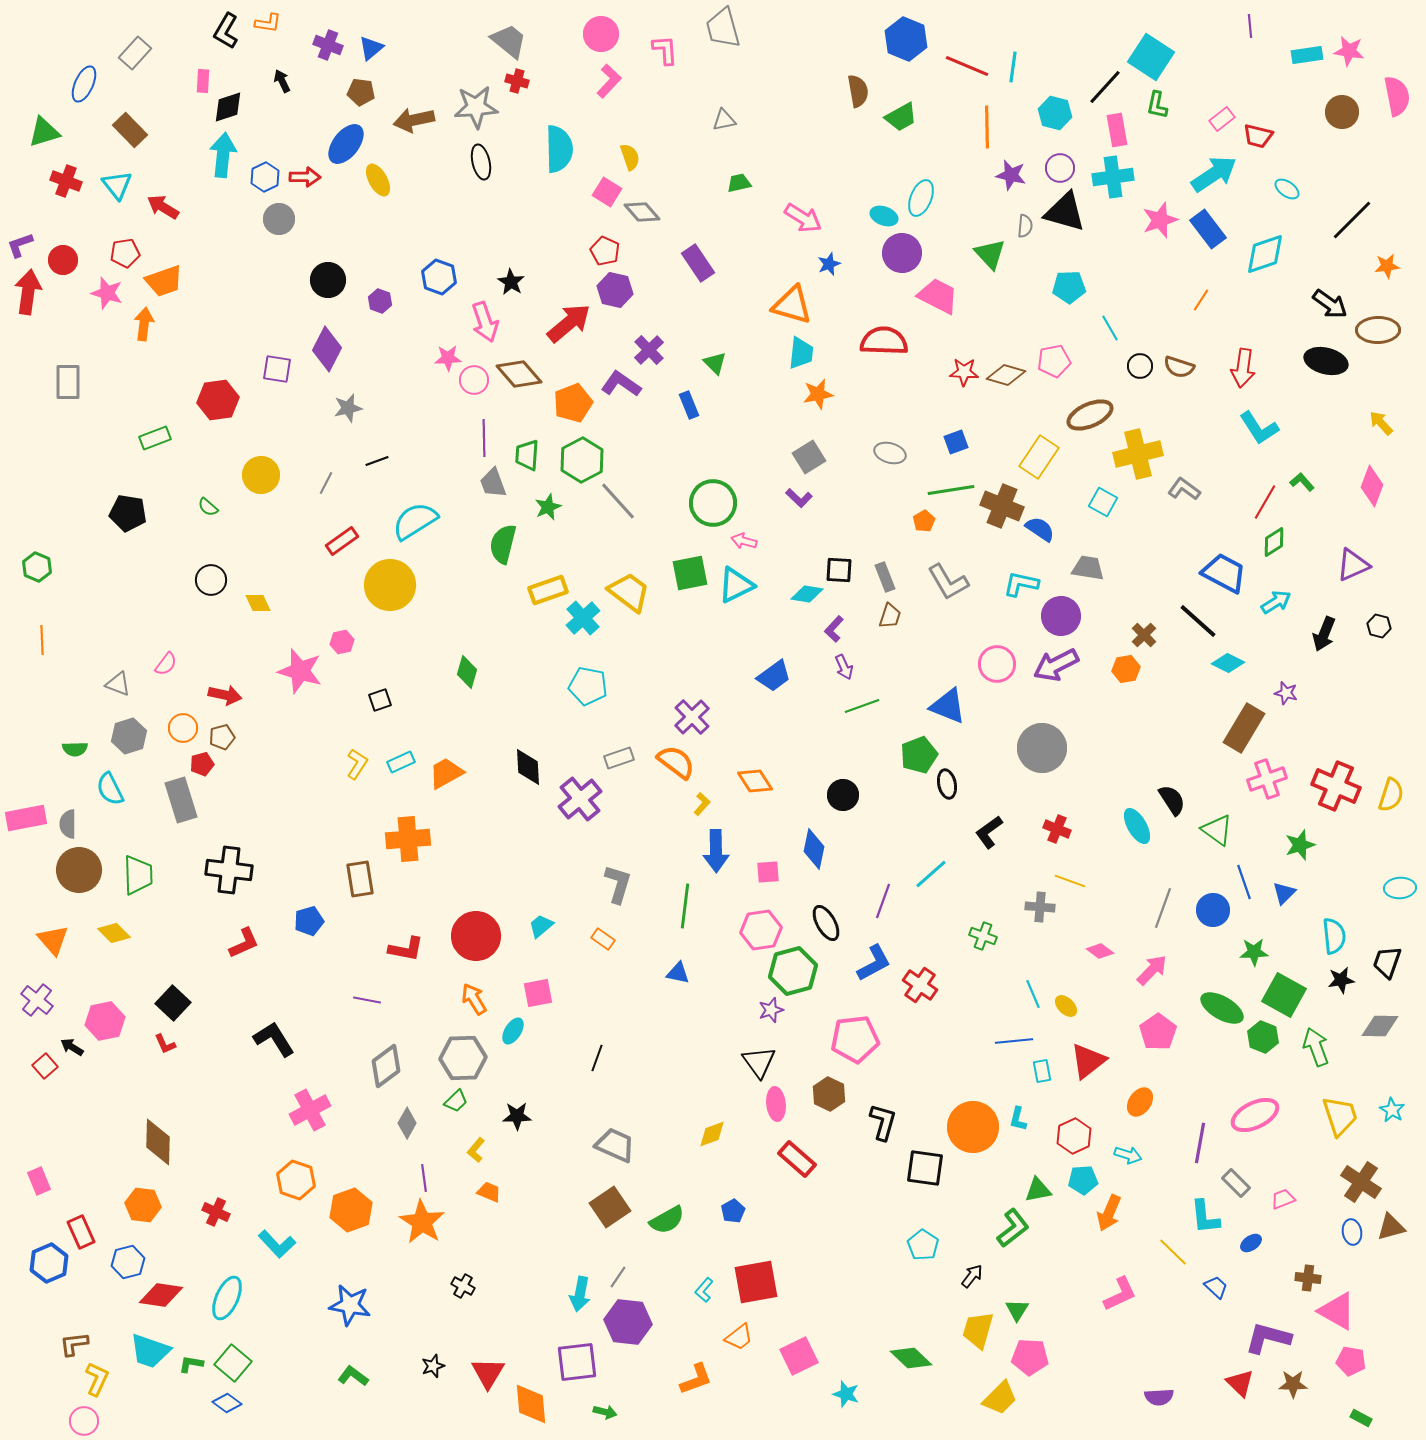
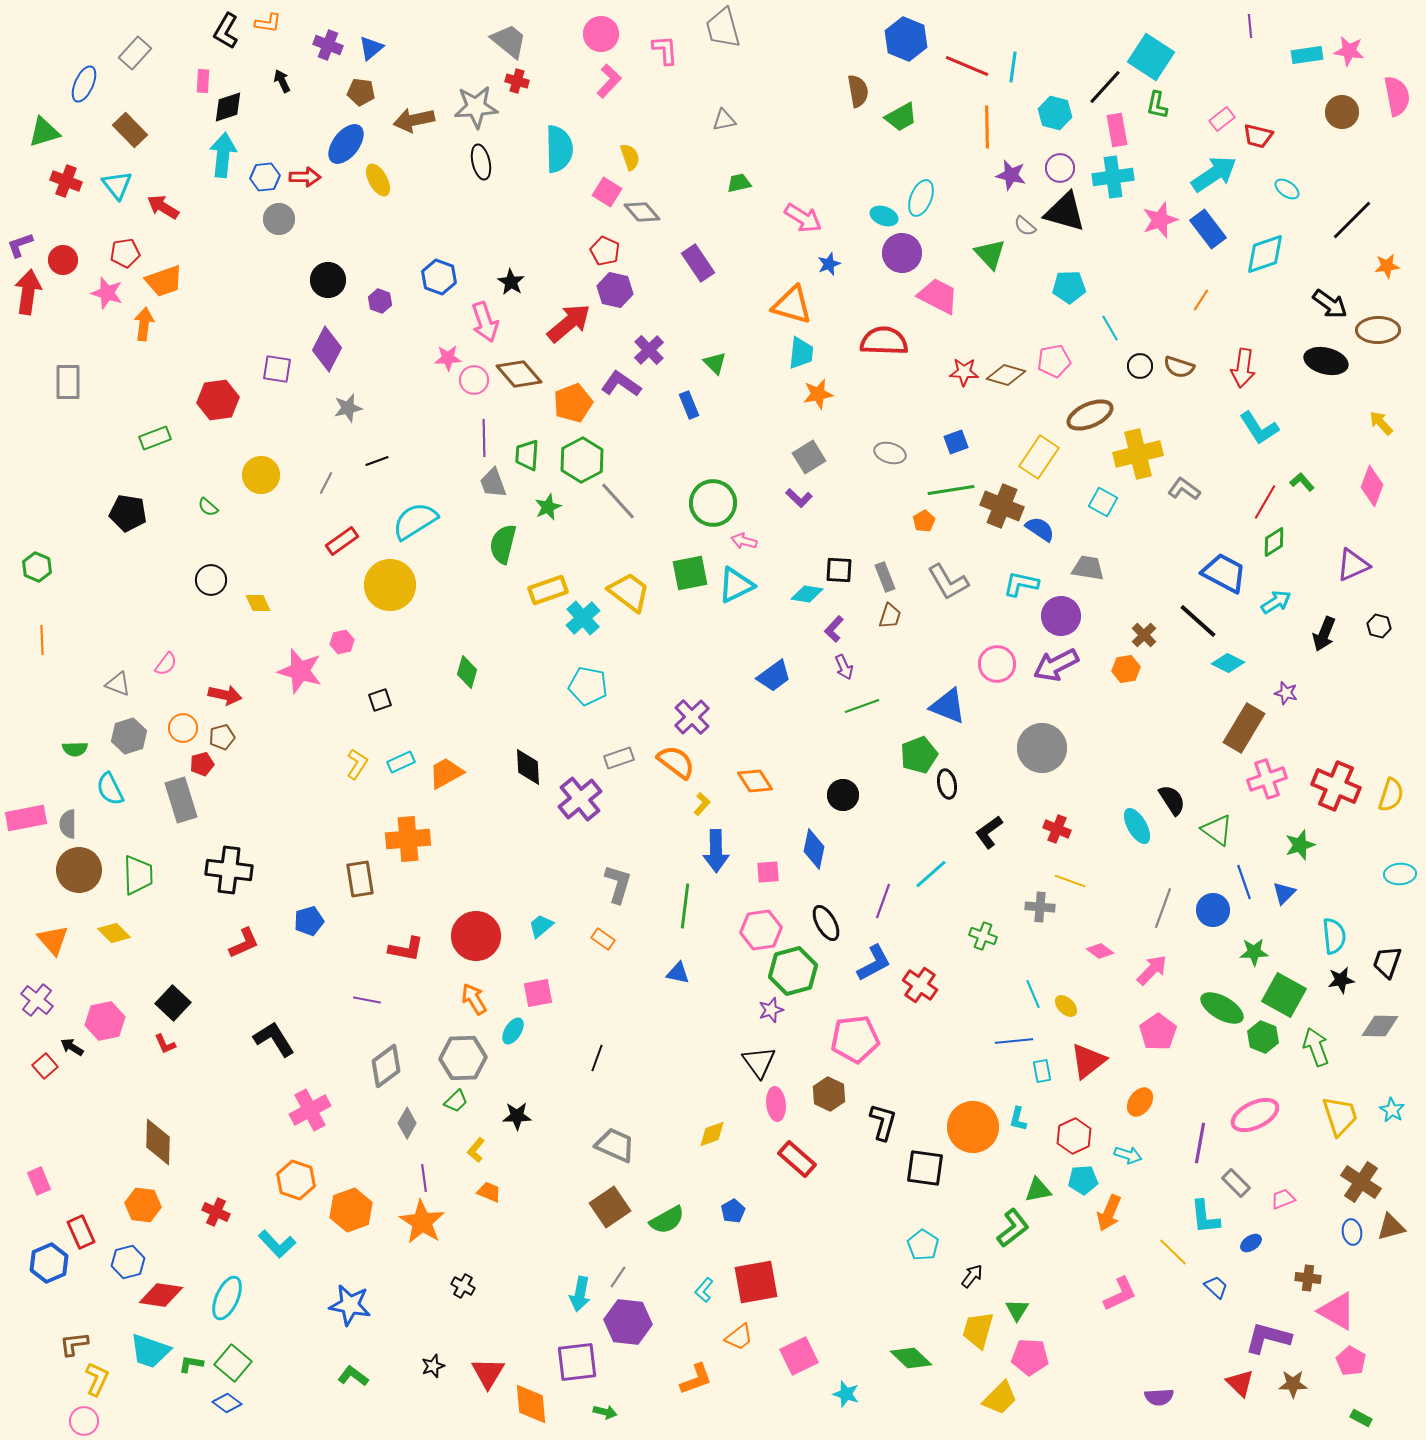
blue hexagon at (265, 177): rotated 20 degrees clockwise
gray semicircle at (1025, 226): rotated 125 degrees clockwise
cyan ellipse at (1400, 888): moved 14 px up
pink pentagon at (1351, 1361): rotated 20 degrees clockwise
